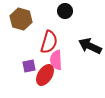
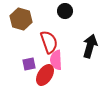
red semicircle: rotated 35 degrees counterclockwise
black arrow: rotated 80 degrees clockwise
purple square: moved 2 px up
